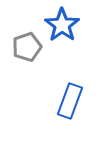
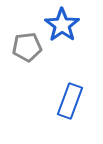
gray pentagon: rotated 12 degrees clockwise
